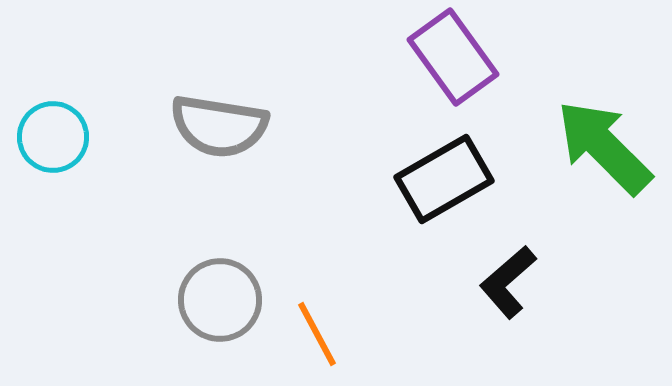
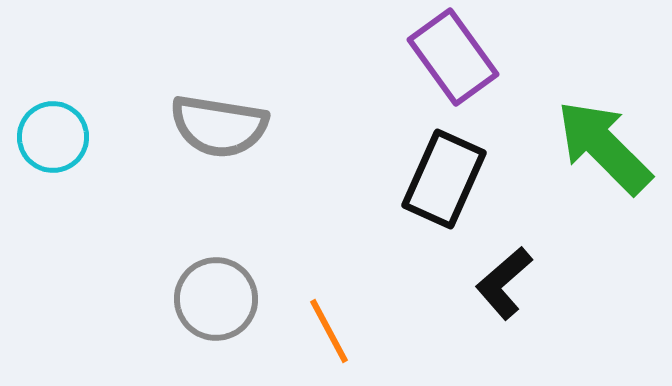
black rectangle: rotated 36 degrees counterclockwise
black L-shape: moved 4 px left, 1 px down
gray circle: moved 4 px left, 1 px up
orange line: moved 12 px right, 3 px up
